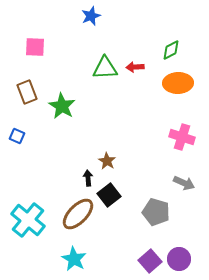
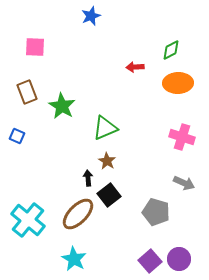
green triangle: moved 60 px down; rotated 20 degrees counterclockwise
